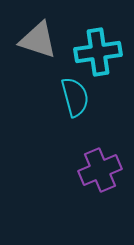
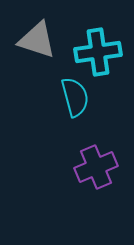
gray triangle: moved 1 px left
purple cross: moved 4 px left, 3 px up
